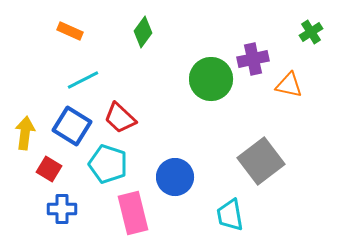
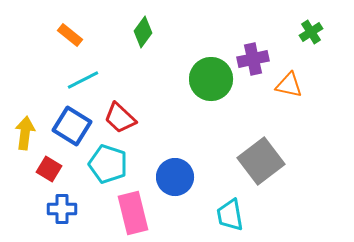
orange rectangle: moved 4 px down; rotated 15 degrees clockwise
